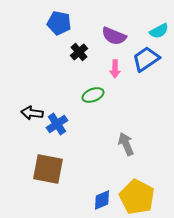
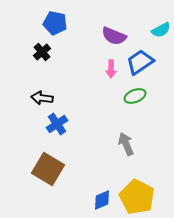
blue pentagon: moved 4 px left
cyan semicircle: moved 2 px right, 1 px up
black cross: moved 37 px left
blue trapezoid: moved 6 px left, 3 px down
pink arrow: moved 4 px left
green ellipse: moved 42 px right, 1 px down
black arrow: moved 10 px right, 15 px up
brown square: rotated 20 degrees clockwise
